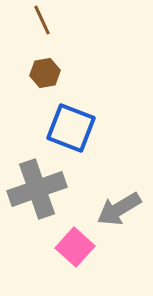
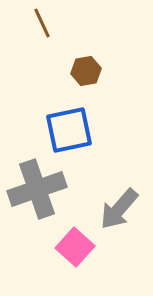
brown line: moved 3 px down
brown hexagon: moved 41 px right, 2 px up
blue square: moved 2 px left, 2 px down; rotated 33 degrees counterclockwise
gray arrow: rotated 18 degrees counterclockwise
